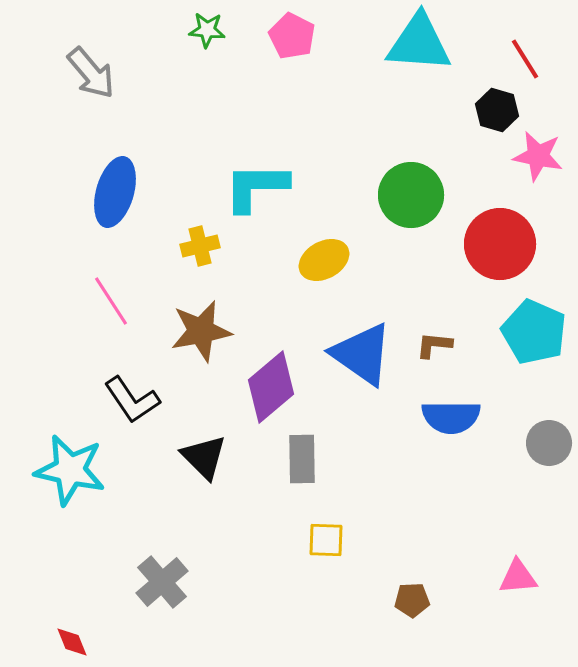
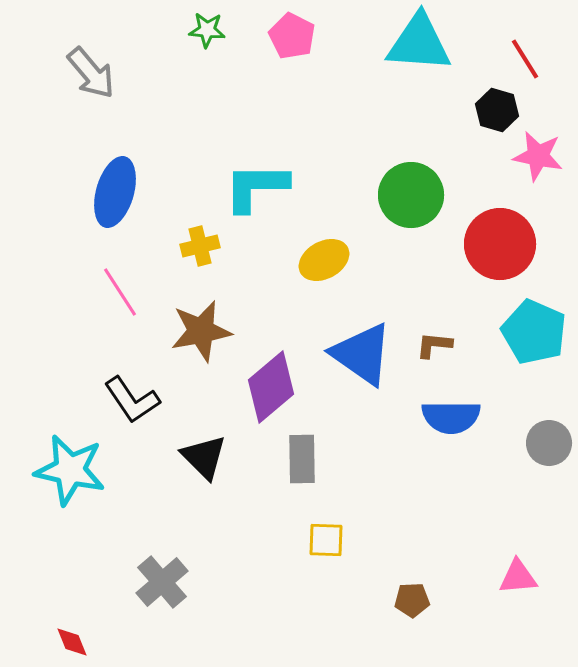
pink line: moved 9 px right, 9 px up
